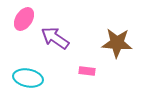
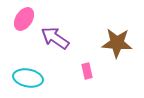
pink rectangle: rotated 70 degrees clockwise
